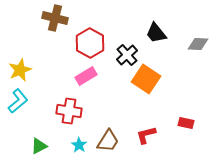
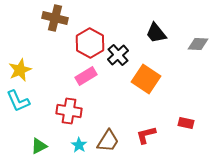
black cross: moved 9 px left
cyan L-shape: rotated 105 degrees clockwise
